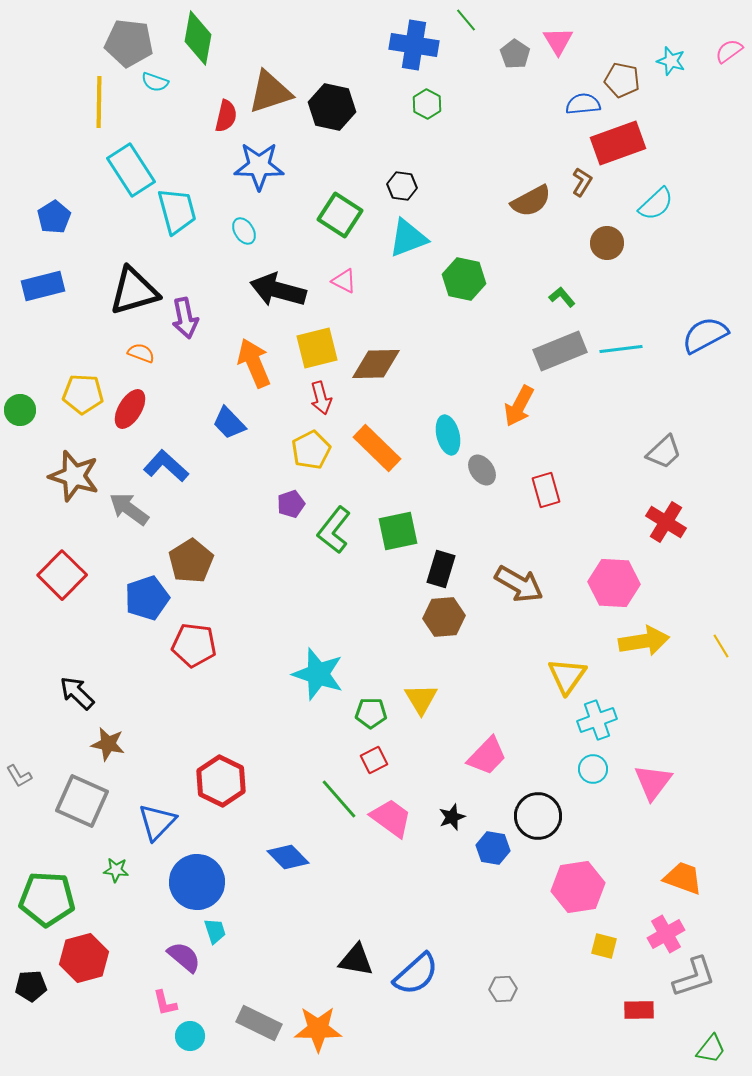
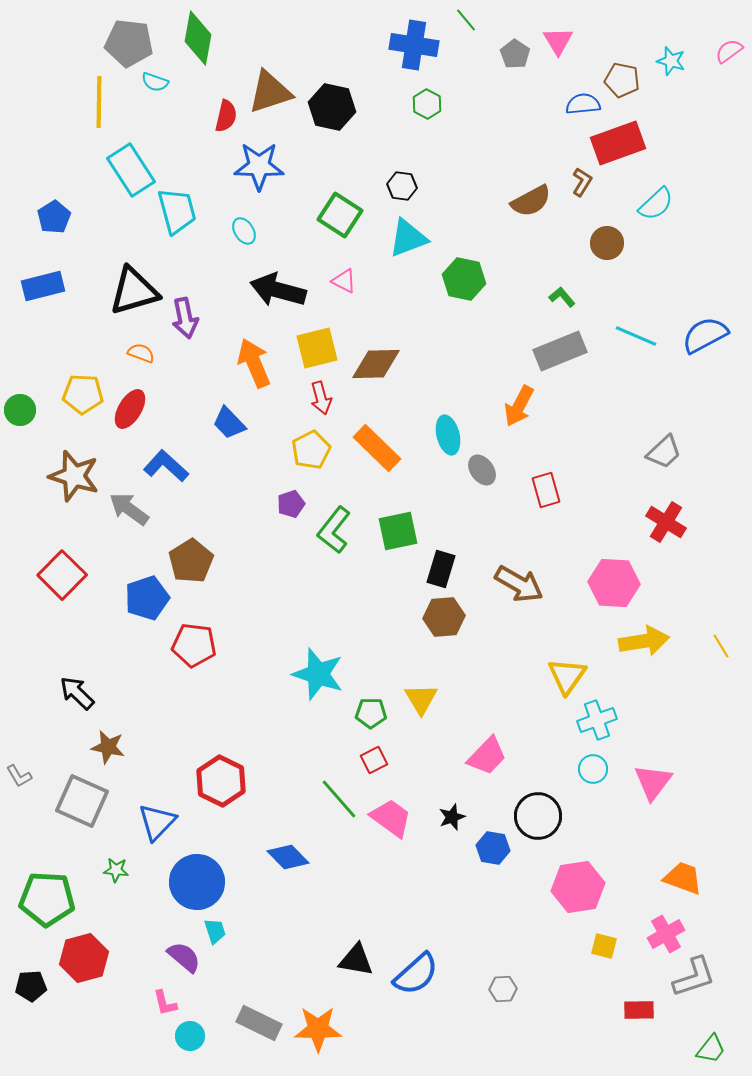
cyan line at (621, 349): moved 15 px right, 13 px up; rotated 30 degrees clockwise
brown star at (108, 744): moved 3 px down
